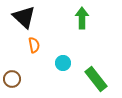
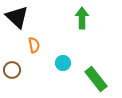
black triangle: moved 7 px left
brown circle: moved 9 px up
